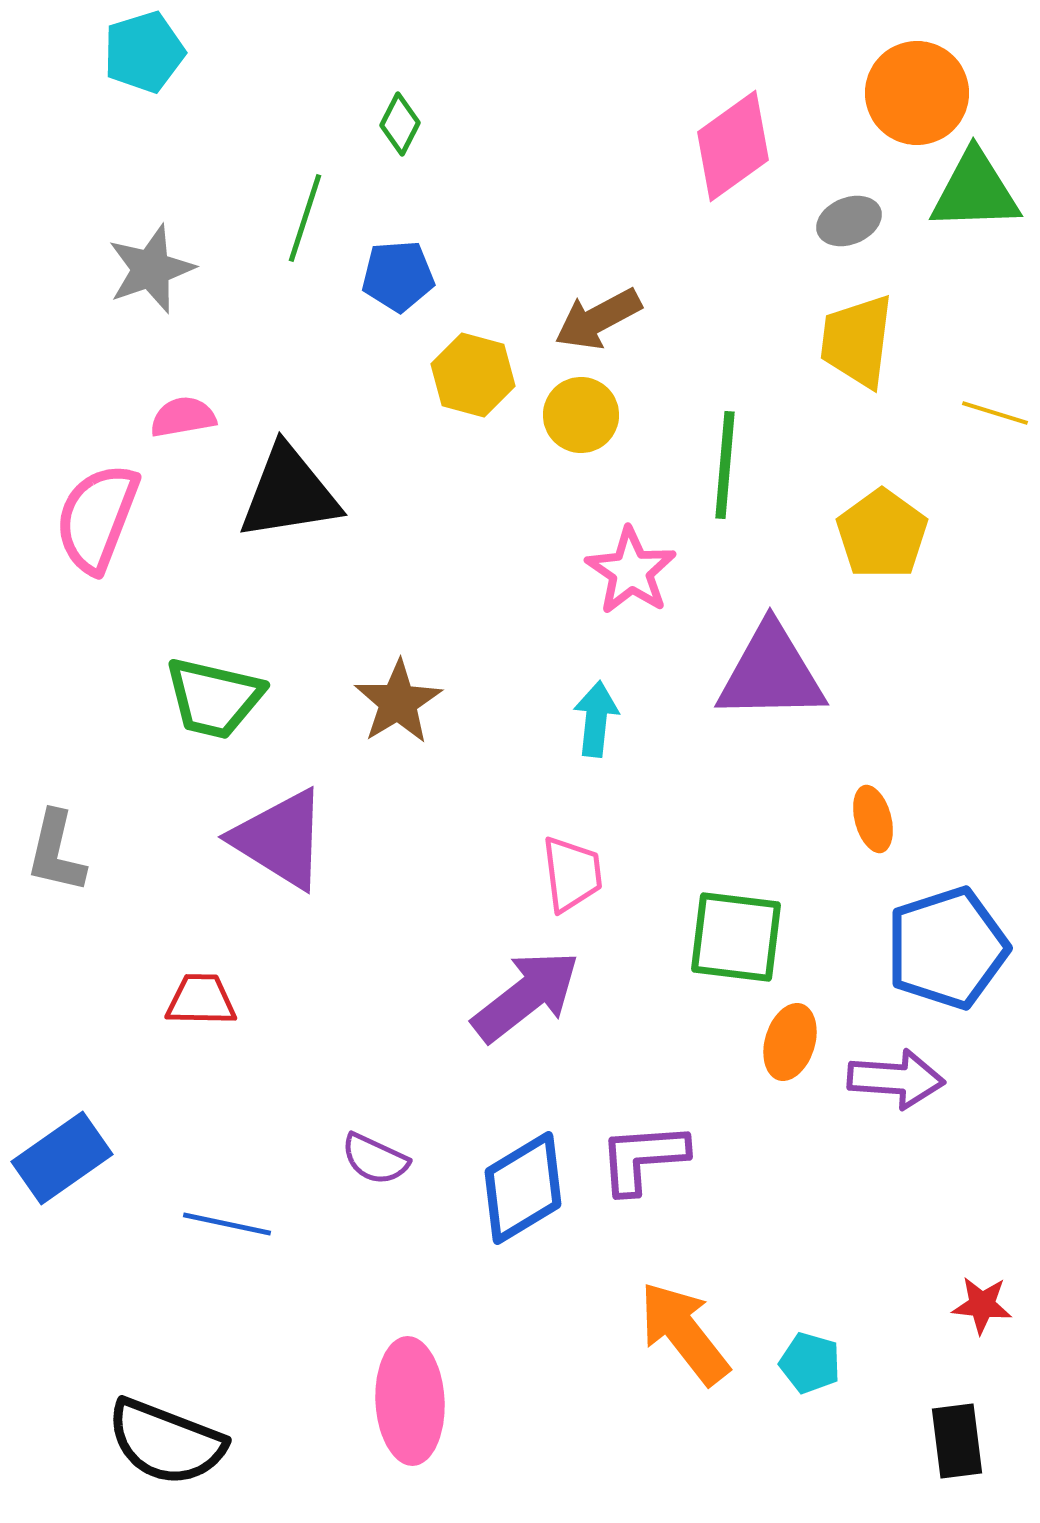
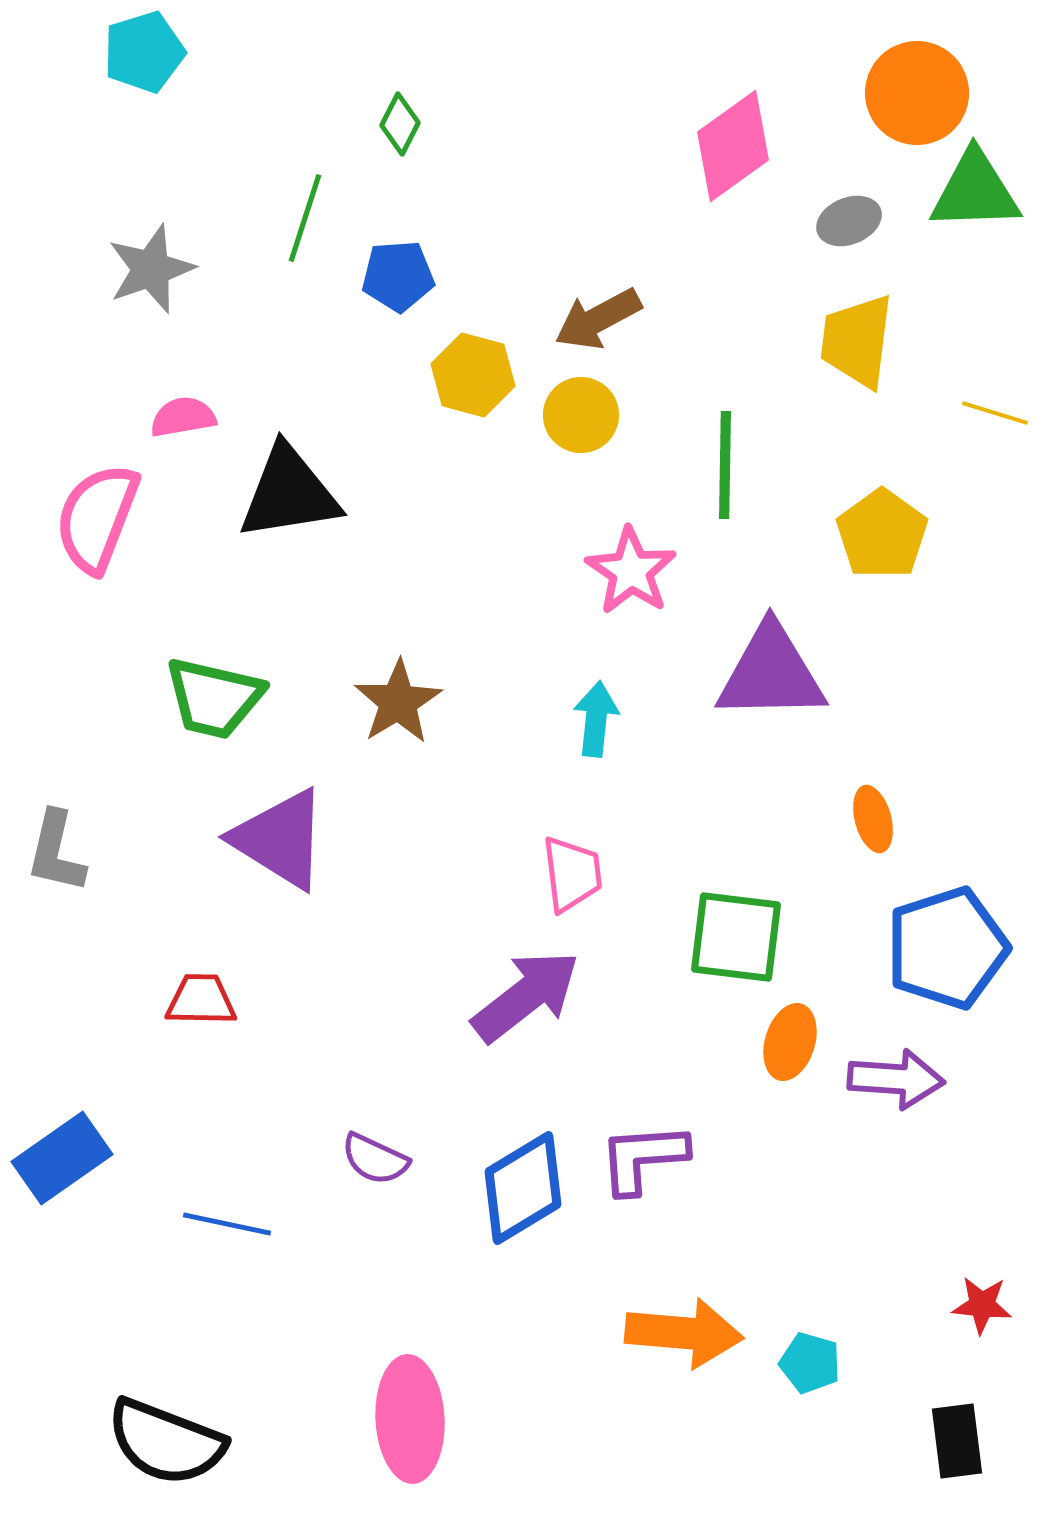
green line at (725, 465): rotated 4 degrees counterclockwise
orange arrow at (684, 1333): rotated 133 degrees clockwise
pink ellipse at (410, 1401): moved 18 px down
